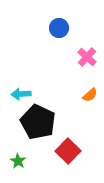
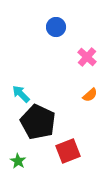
blue circle: moved 3 px left, 1 px up
cyan arrow: rotated 48 degrees clockwise
red square: rotated 25 degrees clockwise
